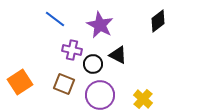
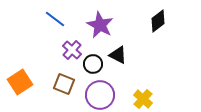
purple cross: rotated 30 degrees clockwise
